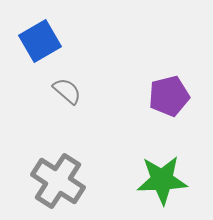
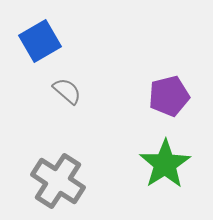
green star: moved 3 px right, 16 px up; rotated 30 degrees counterclockwise
